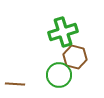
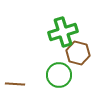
brown hexagon: moved 3 px right, 4 px up
